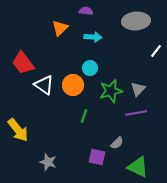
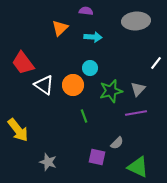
white line: moved 12 px down
green line: rotated 40 degrees counterclockwise
